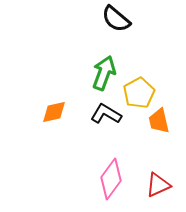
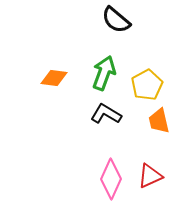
black semicircle: moved 1 px down
yellow pentagon: moved 8 px right, 8 px up
orange diamond: moved 34 px up; rotated 20 degrees clockwise
pink diamond: rotated 12 degrees counterclockwise
red triangle: moved 8 px left, 9 px up
